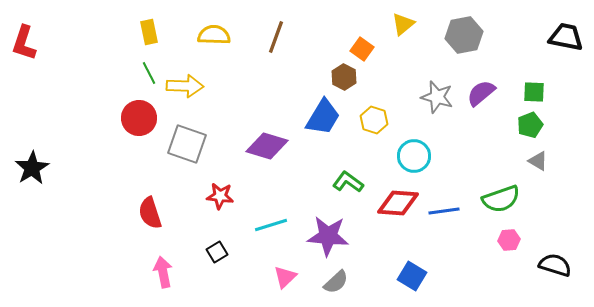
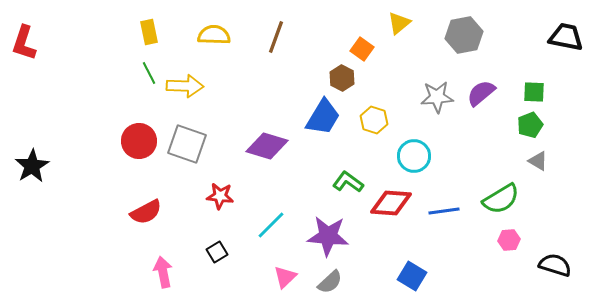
yellow triangle: moved 4 px left, 1 px up
brown hexagon: moved 2 px left, 1 px down
gray star: rotated 20 degrees counterclockwise
red circle: moved 23 px down
black star: moved 2 px up
green semicircle: rotated 12 degrees counterclockwise
red diamond: moved 7 px left
red semicircle: moved 4 px left, 1 px up; rotated 100 degrees counterclockwise
cyan line: rotated 28 degrees counterclockwise
gray semicircle: moved 6 px left
